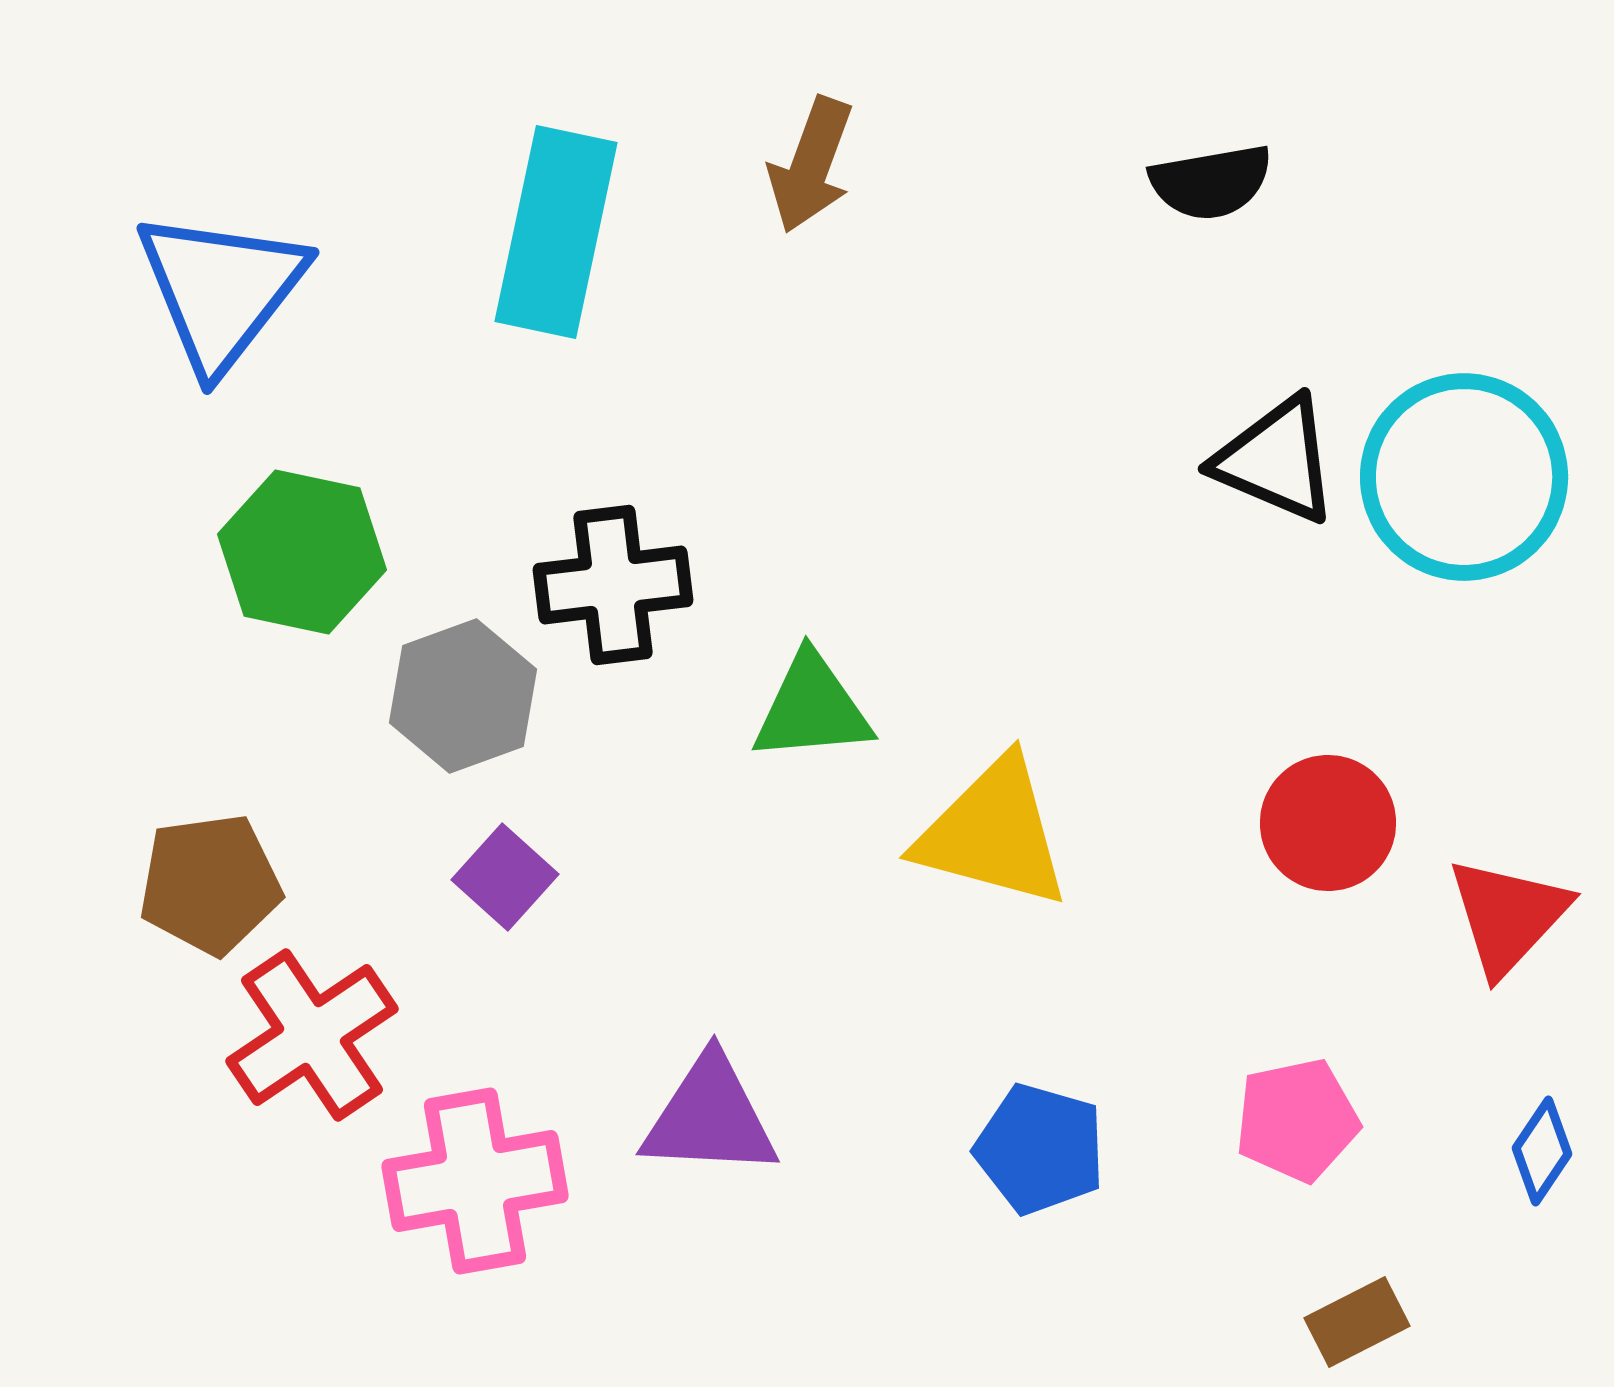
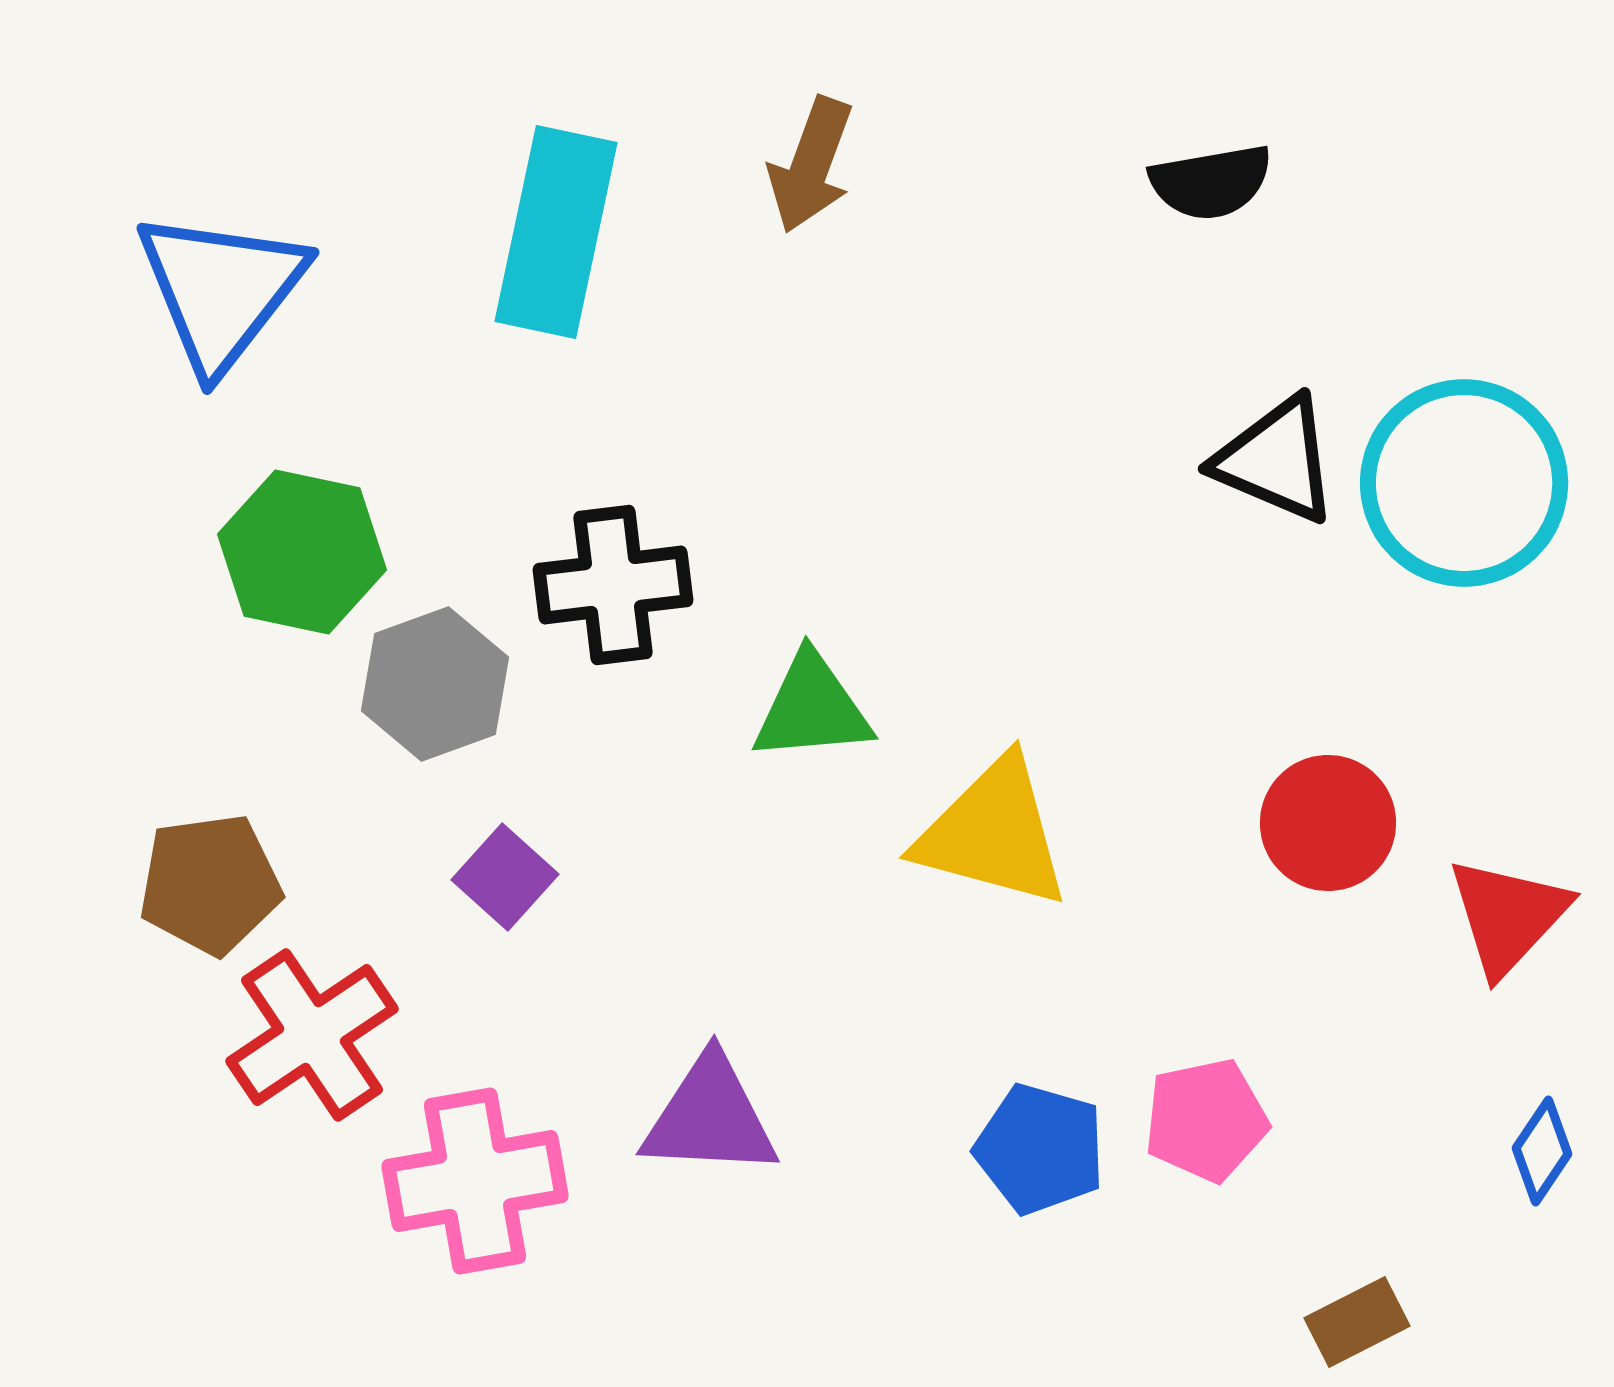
cyan circle: moved 6 px down
gray hexagon: moved 28 px left, 12 px up
pink pentagon: moved 91 px left
